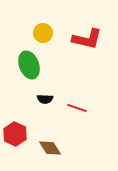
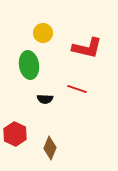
red L-shape: moved 9 px down
green ellipse: rotated 12 degrees clockwise
red line: moved 19 px up
brown diamond: rotated 55 degrees clockwise
